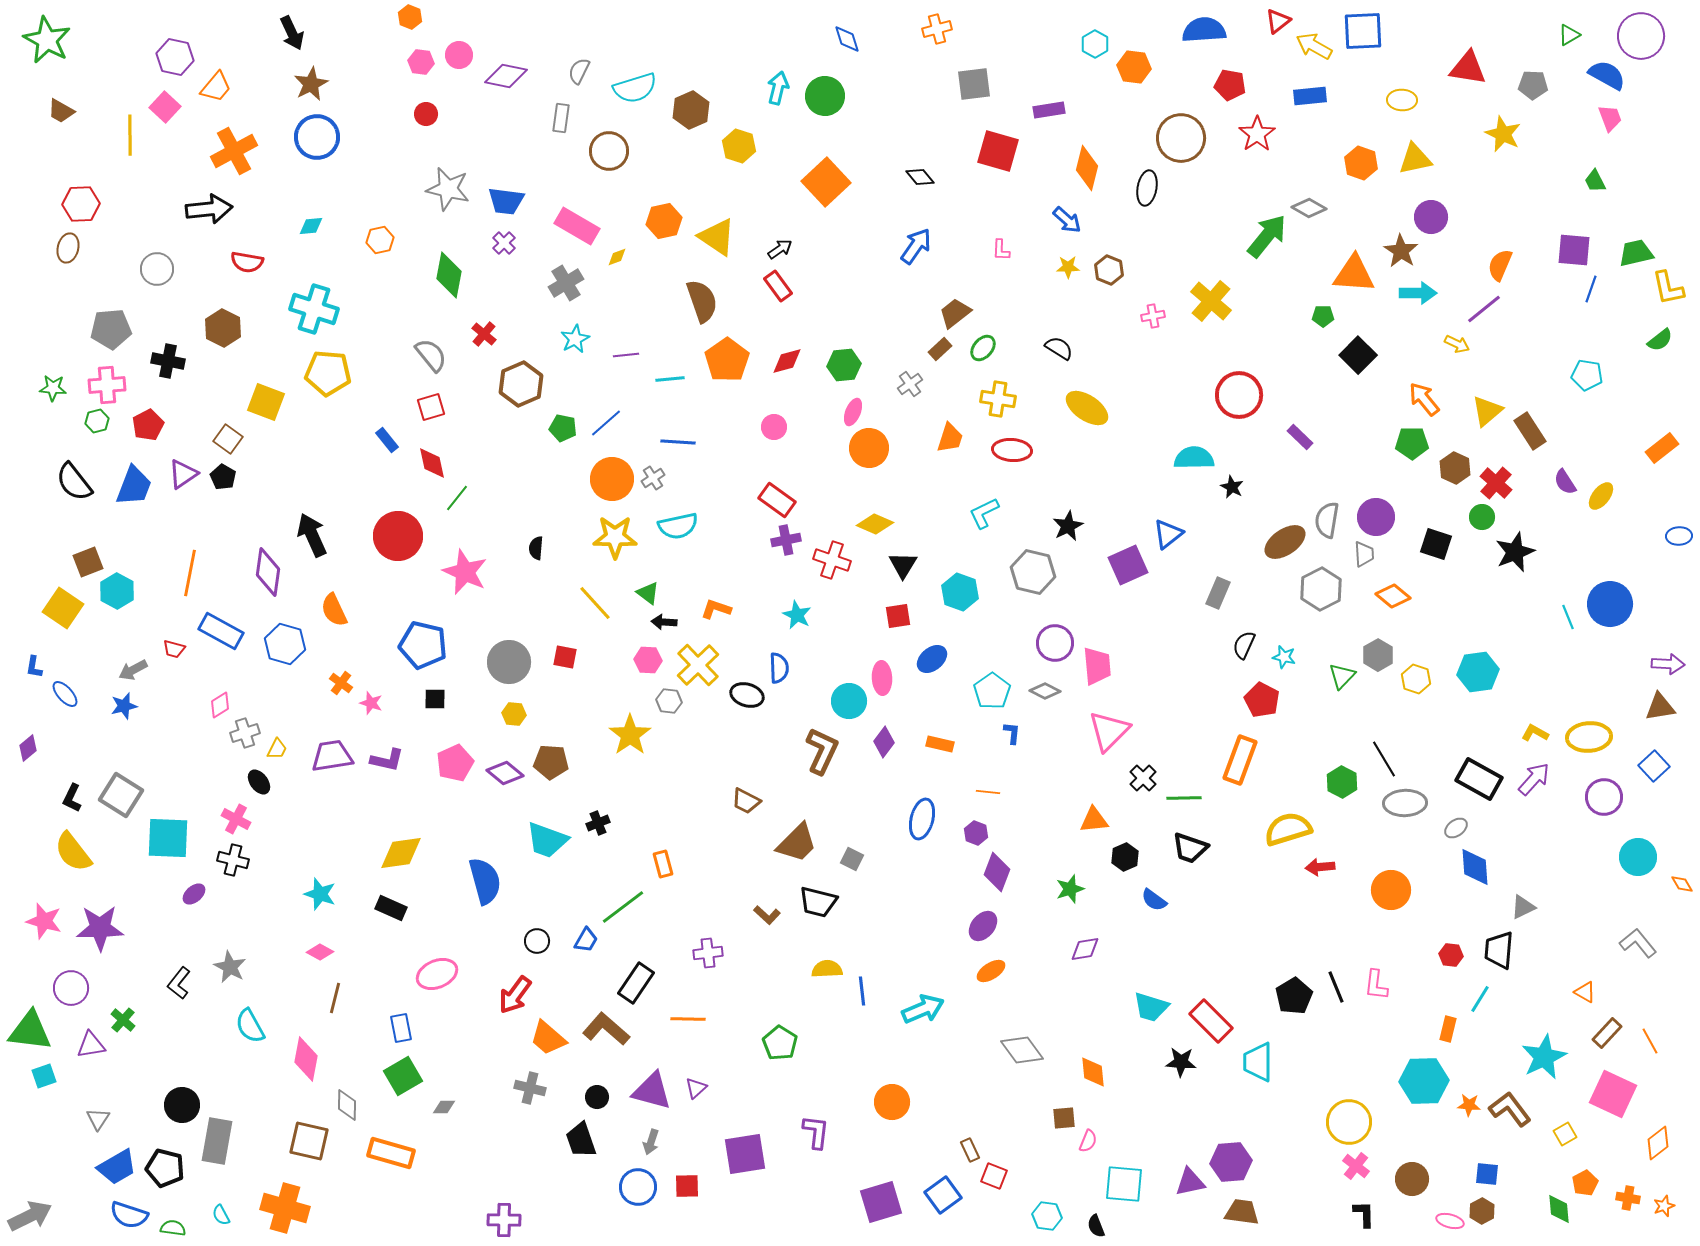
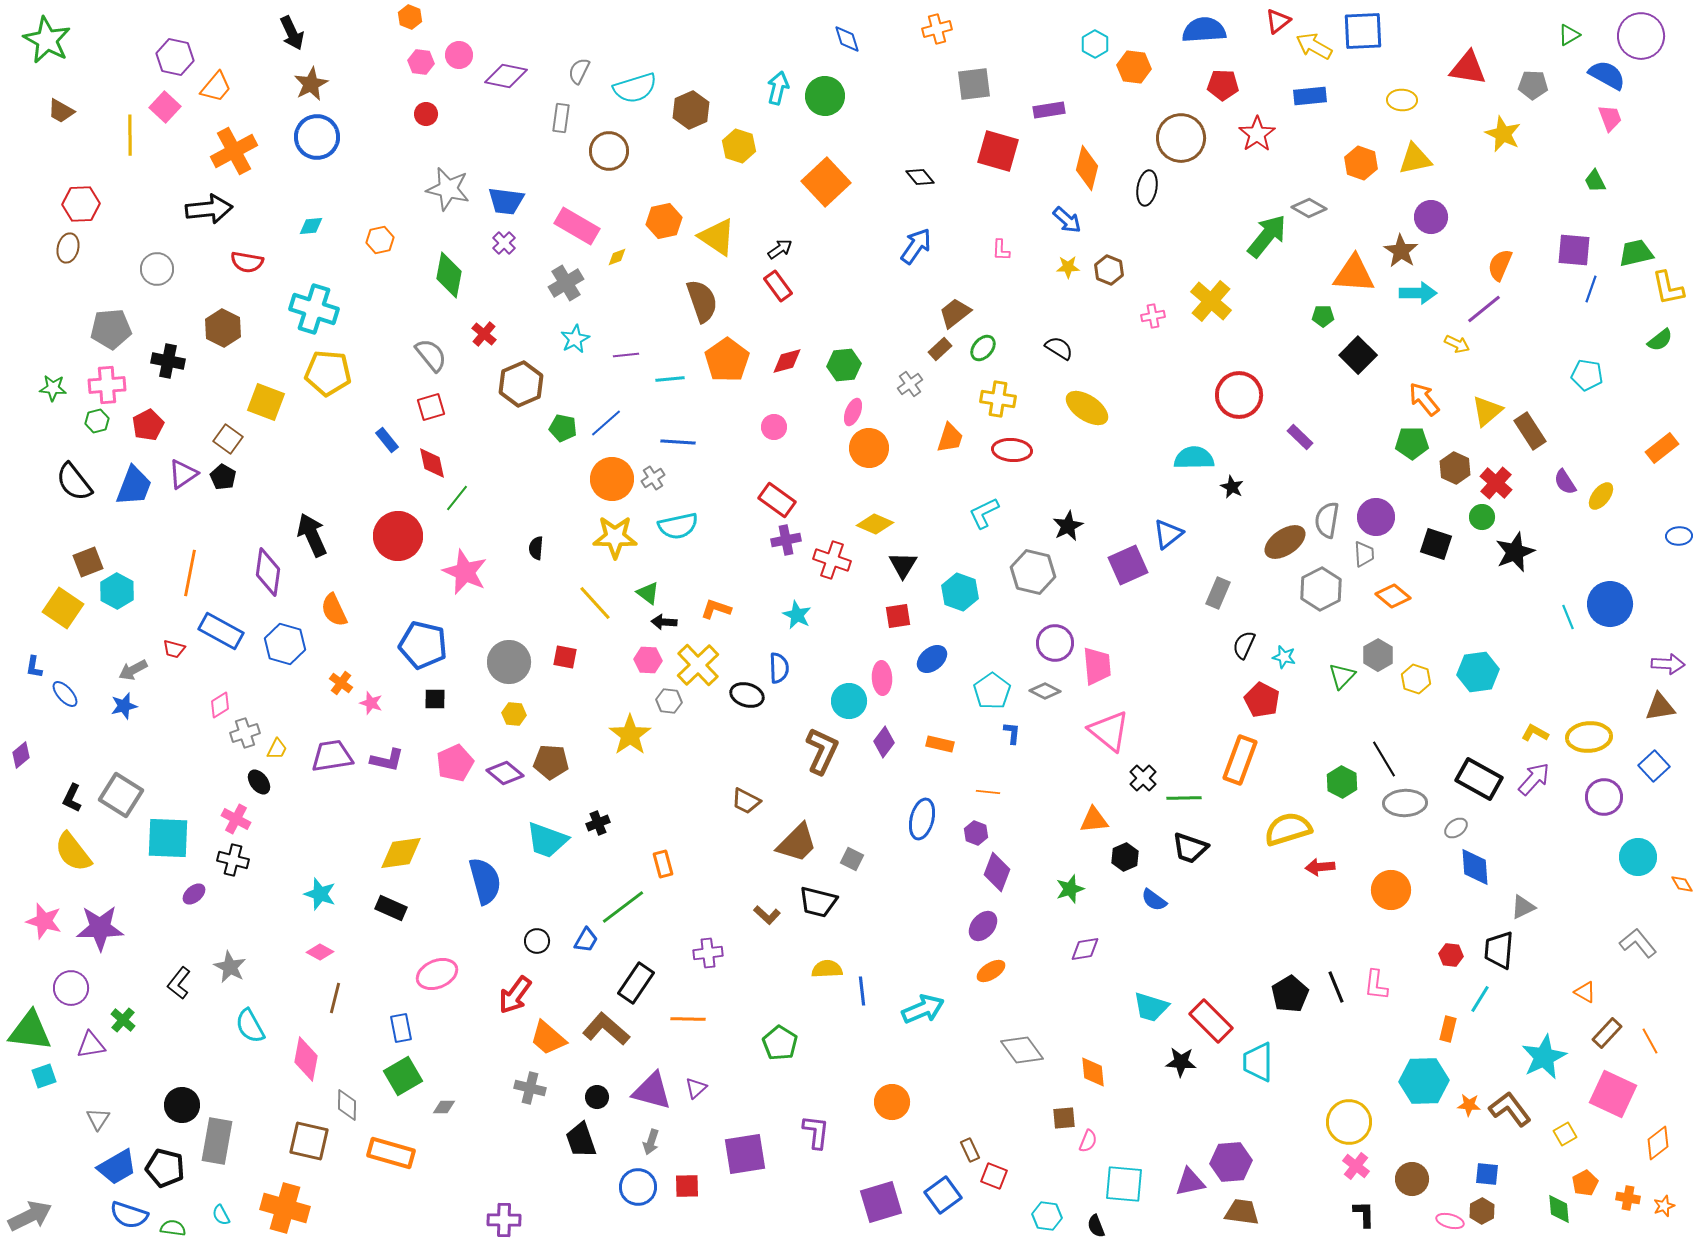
red pentagon at (1230, 85): moved 7 px left; rotated 8 degrees counterclockwise
pink triangle at (1109, 731): rotated 36 degrees counterclockwise
purple diamond at (28, 748): moved 7 px left, 7 px down
black pentagon at (1294, 996): moved 4 px left, 2 px up
